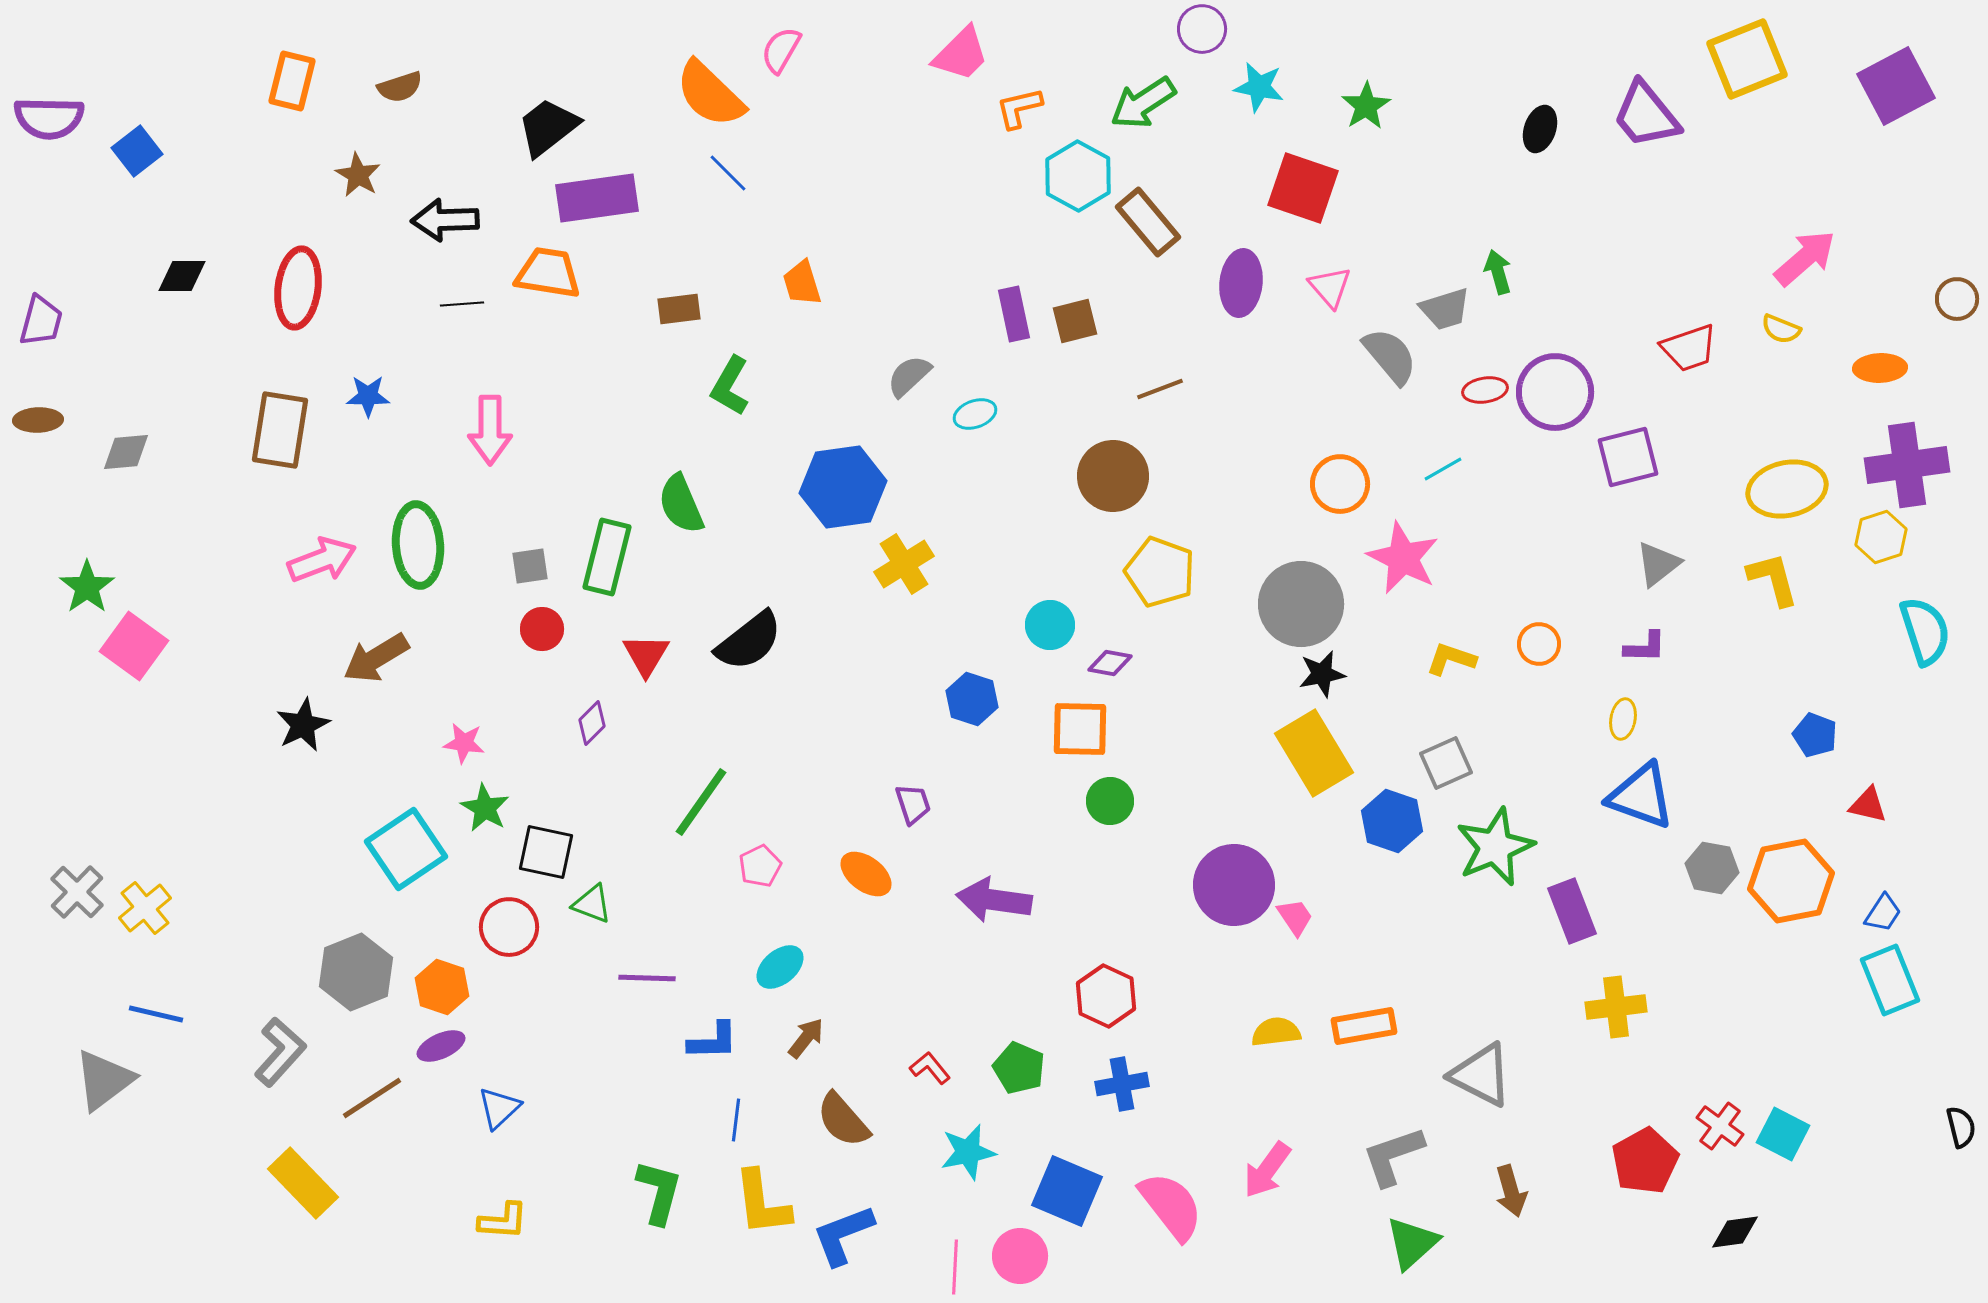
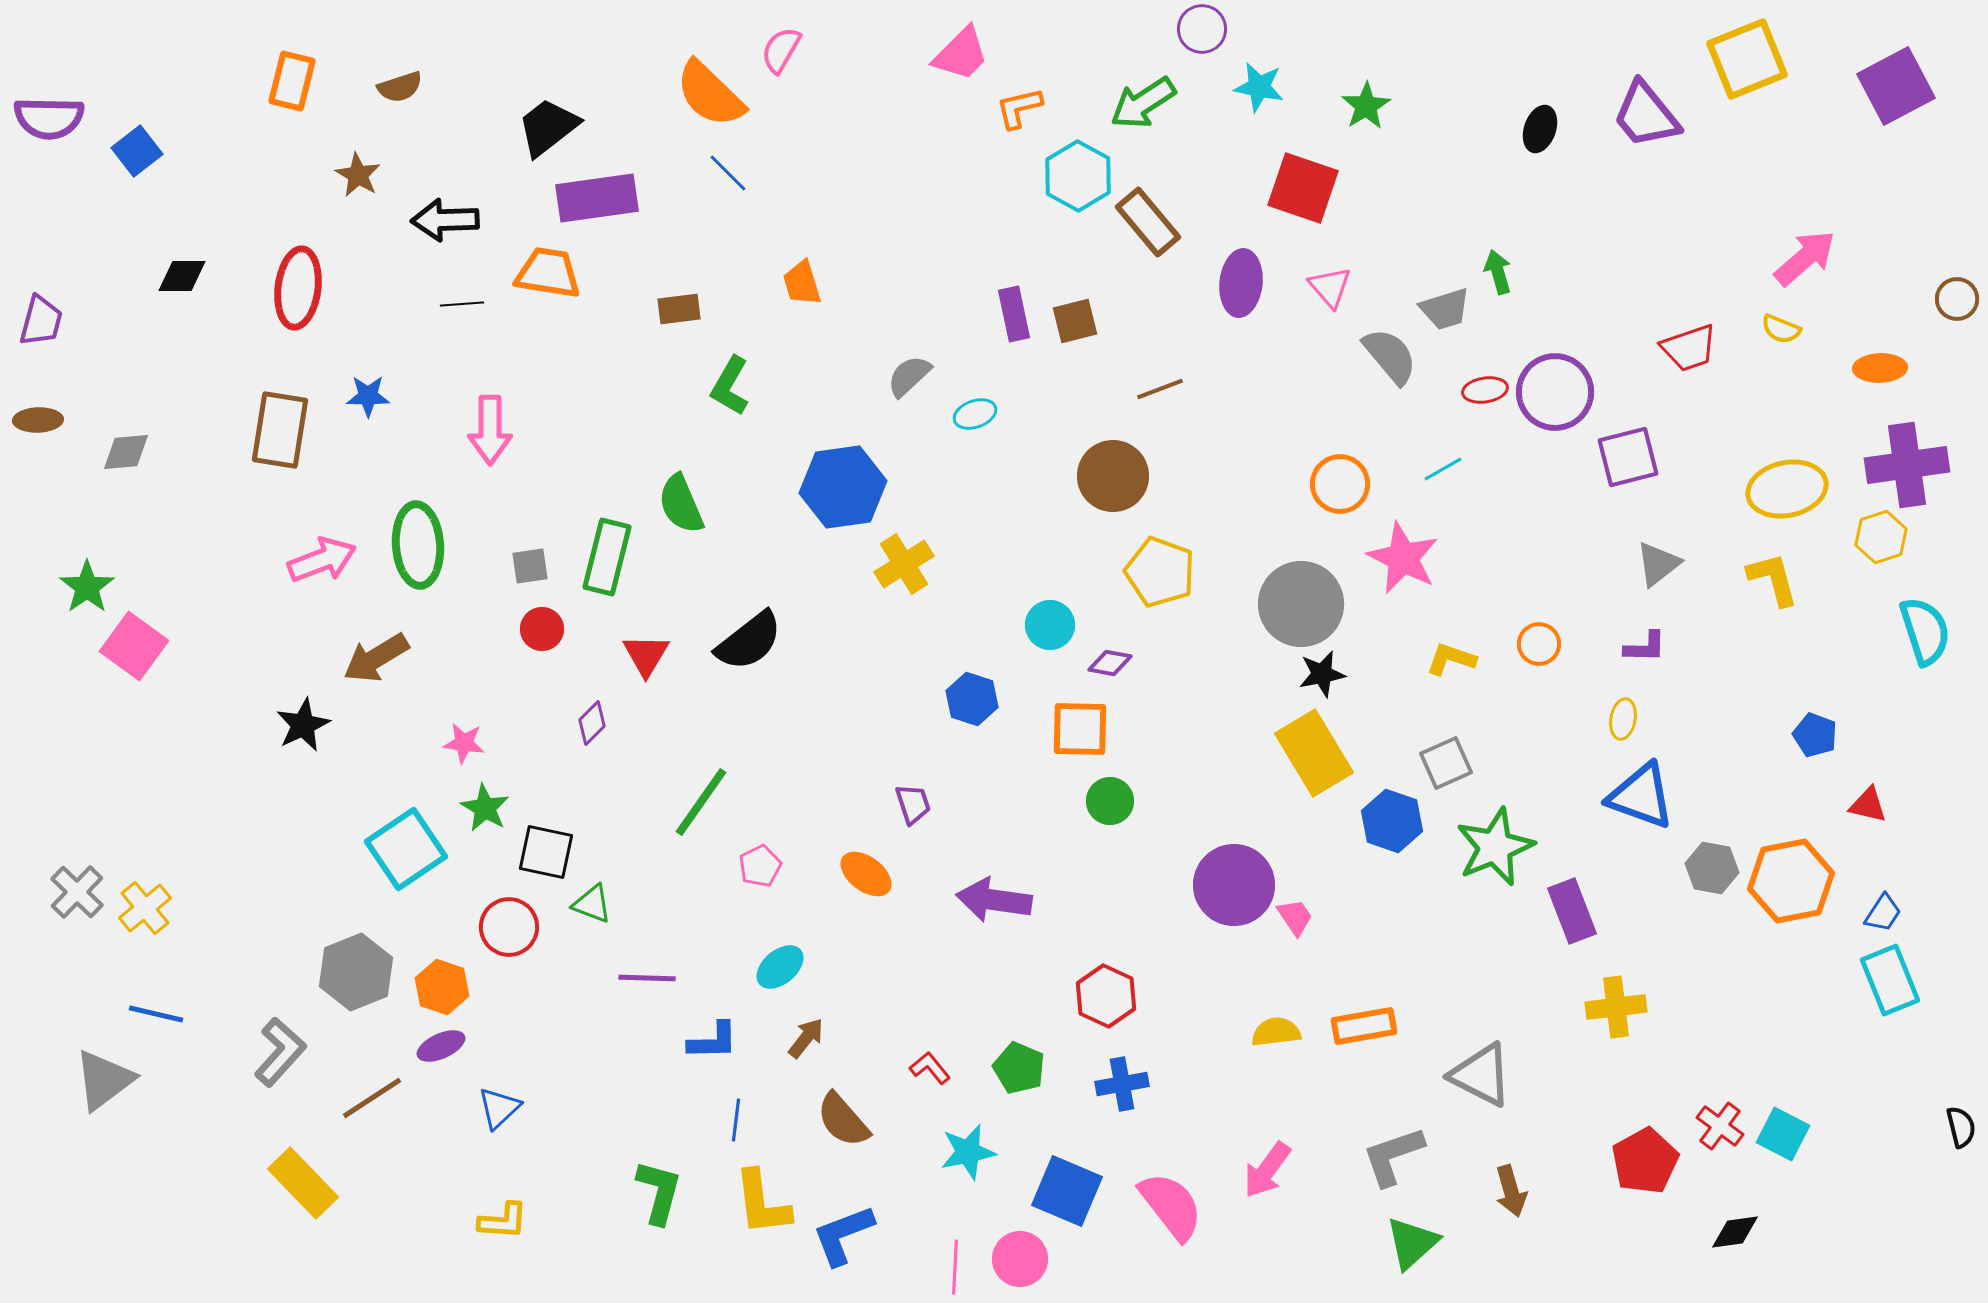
pink circle at (1020, 1256): moved 3 px down
